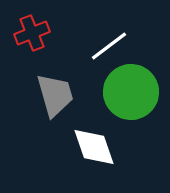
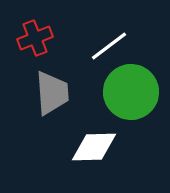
red cross: moved 3 px right, 5 px down
gray trapezoid: moved 3 px left, 2 px up; rotated 12 degrees clockwise
white diamond: rotated 72 degrees counterclockwise
